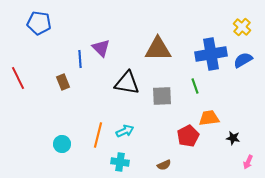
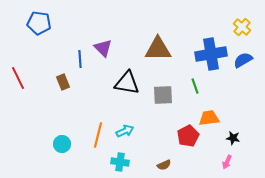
purple triangle: moved 2 px right
gray square: moved 1 px right, 1 px up
pink arrow: moved 21 px left
